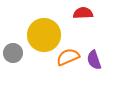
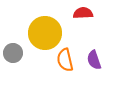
yellow circle: moved 1 px right, 2 px up
orange semicircle: moved 3 px left, 3 px down; rotated 80 degrees counterclockwise
